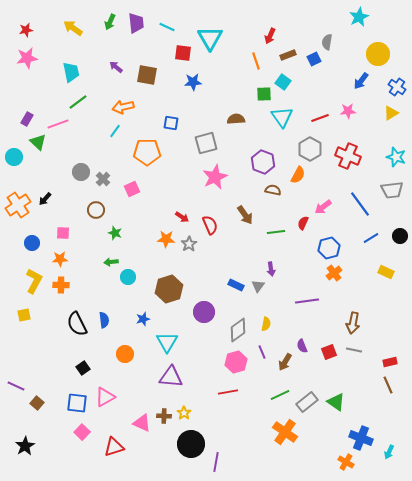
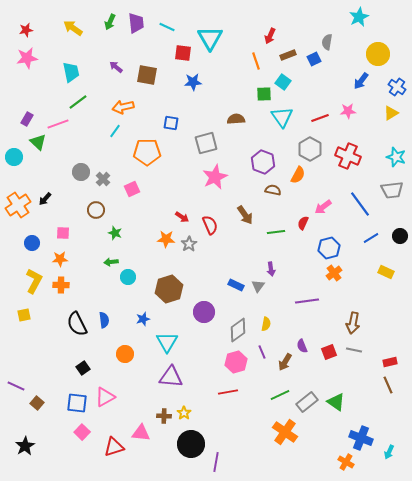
pink triangle at (142, 423): moved 1 px left, 10 px down; rotated 18 degrees counterclockwise
